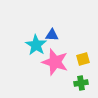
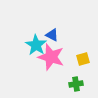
blue triangle: rotated 24 degrees clockwise
pink star: moved 4 px left, 5 px up
green cross: moved 5 px left, 1 px down
